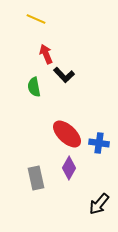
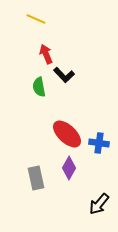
green semicircle: moved 5 px right
